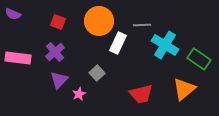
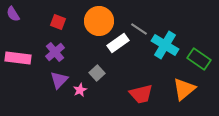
purple semicircle: rotated 35 degrees clockwise
gray line: moved 3 px left, 4 px down; rotated 36 degrees clockwise
white rectangle: rotated 30 degrees clockwise
pink star: moved 1 px right, 4 px up
